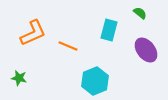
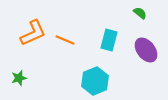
cyan rectangle: moved 10 px down
orange line: moved 3 px left, 6 px up
green star: rotated 28 degrees counterclockwise
